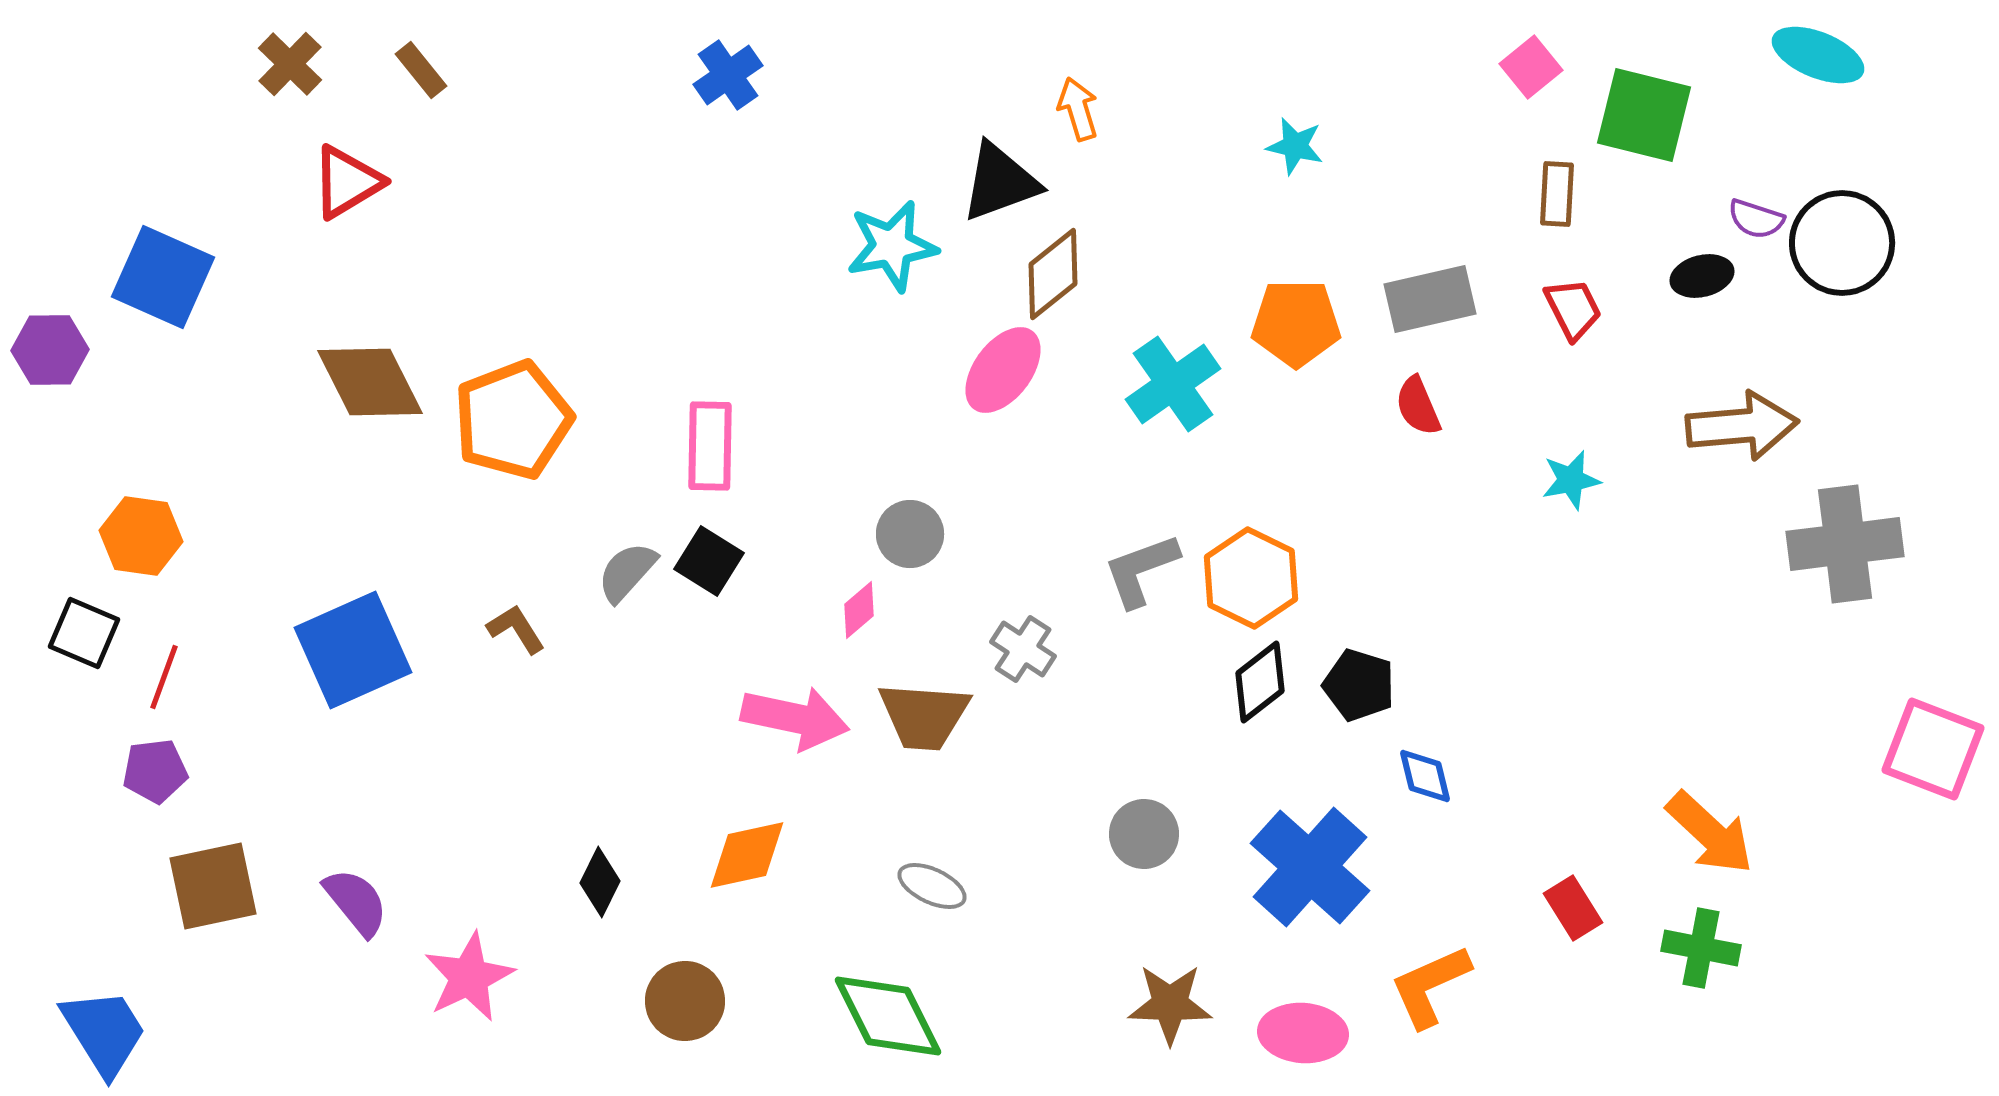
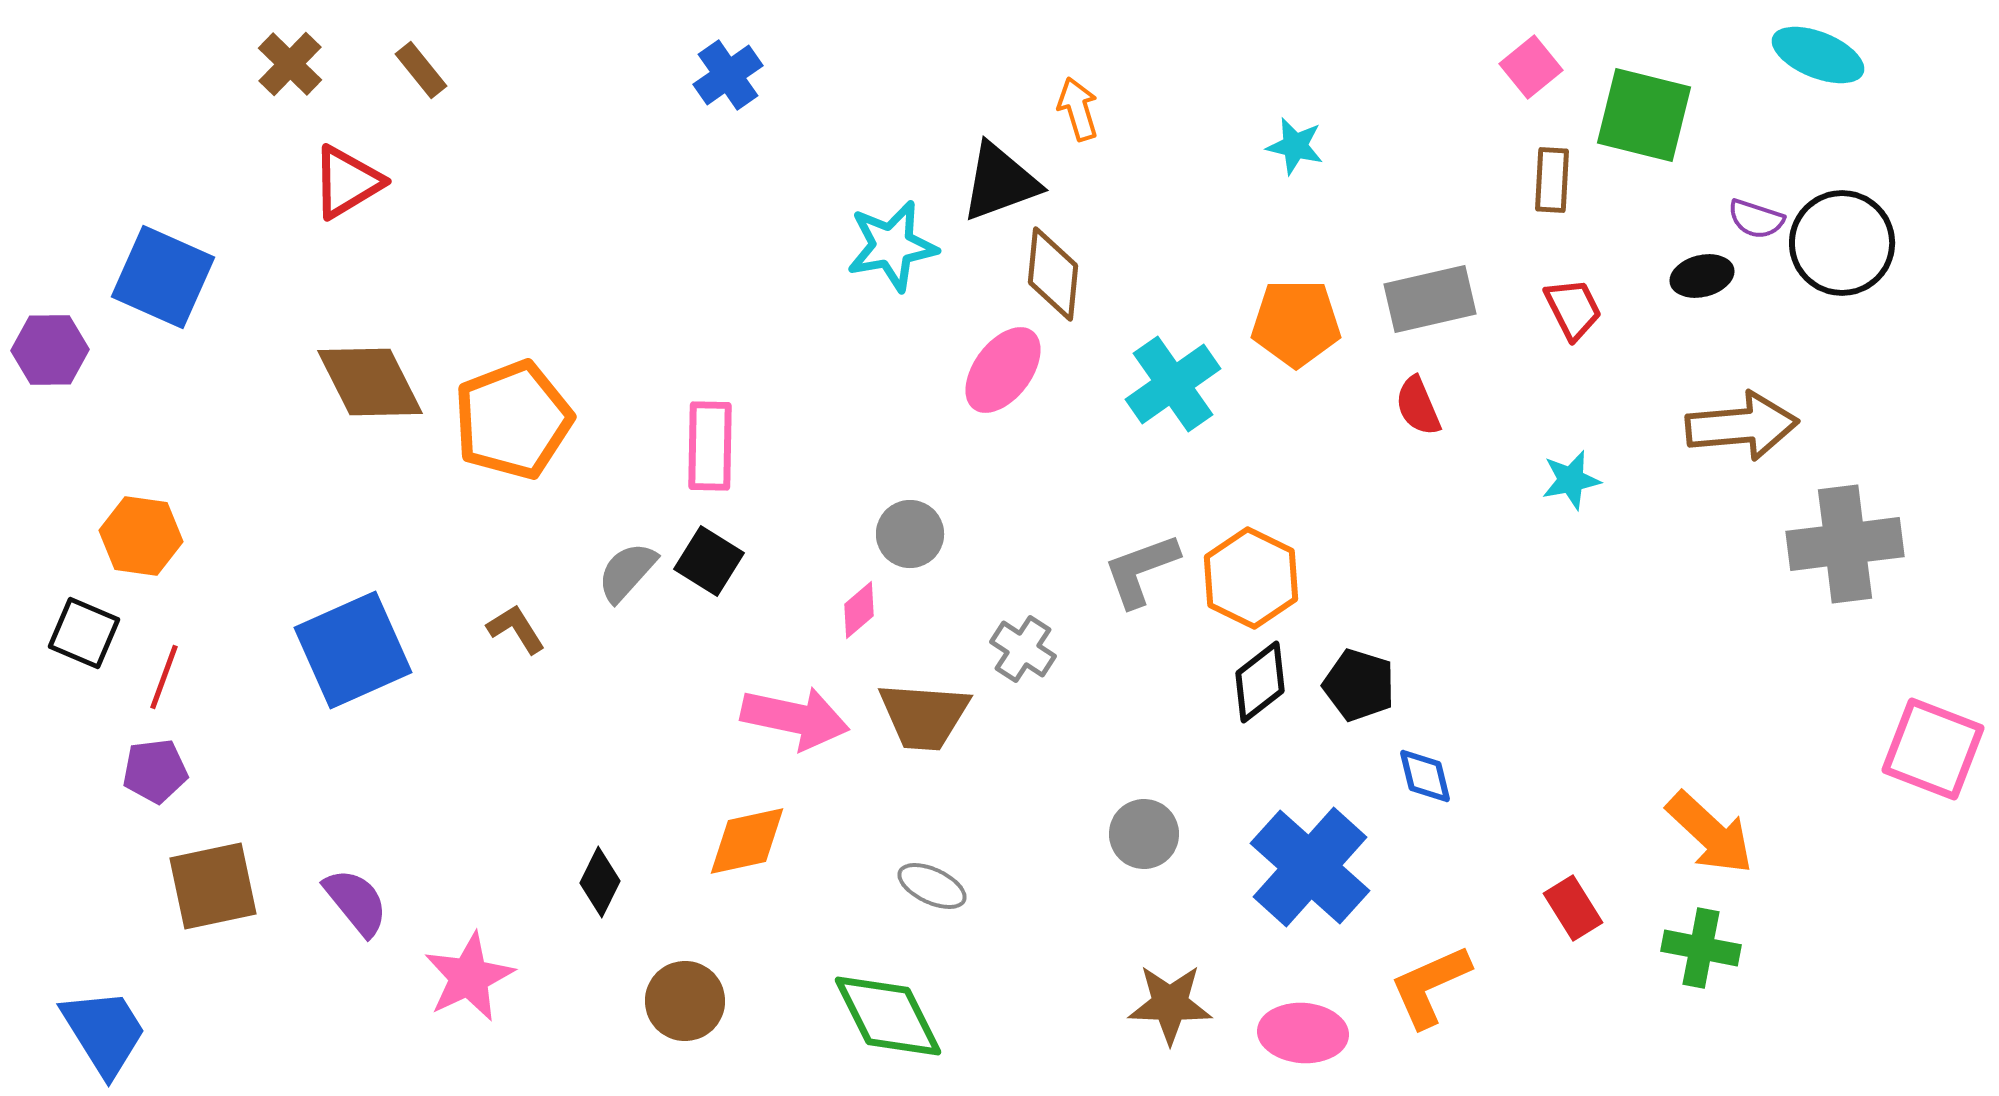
brown rectangle at (1557, 194): moved 5 px left, 14 px up
brown diamond at (1053, 274): rotated 46 degrees counterclockwise
orange diamond at (747, 855): moved 14 px up
